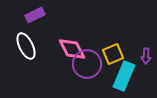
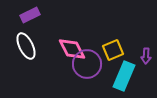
purple rectangle: moved 5 px left
yellow square: moved 4 px up
